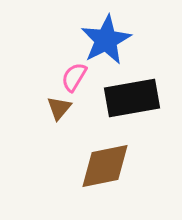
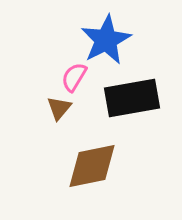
brown diamond: moved 13 px left
